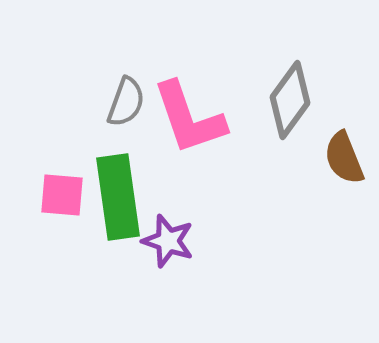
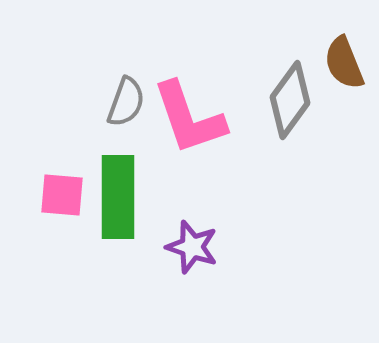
brown semicircle: moved 95 px up
green rectangle: rotated 8 degrees clockwise
purple star: moved 24 px right, 6 px down
